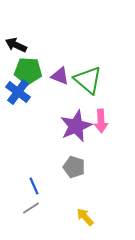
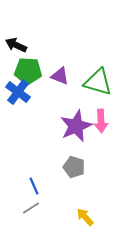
green triangle: moved 10 px right, 2 px down; rotated 24 degrees counterclockwise
